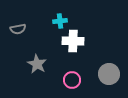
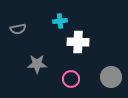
white cross: moved 5 px right, 1 px down
gray star: rotated 30 degrees counterclockwise
gray circle: moved 2 px right, 3 px down
pink circle: moved 1 px left, 1 px up
